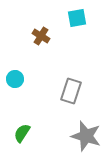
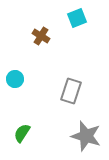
cyan square: rotated 12 degrees counterclockwise
